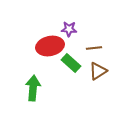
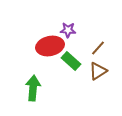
purple star: moved 1 px left, 1 px down
brown line: moved 4 px right; rotated 42 degrees counterclockwise
green rectangle: moved 2 px up
